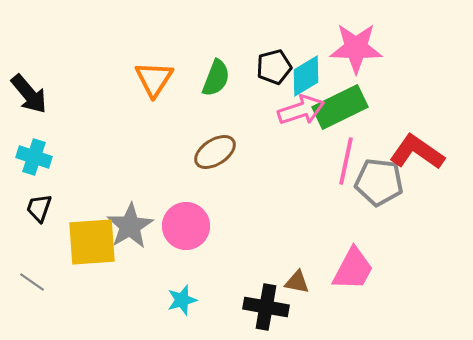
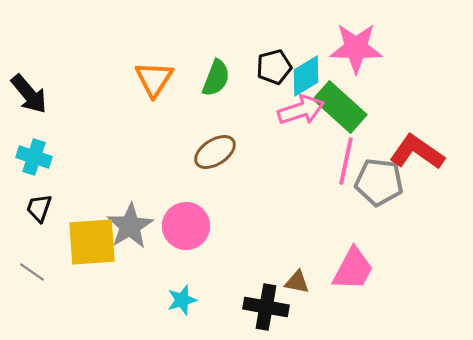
green rectangle: rotated 68 degrees clockwise
gray line: moved 10 px up
